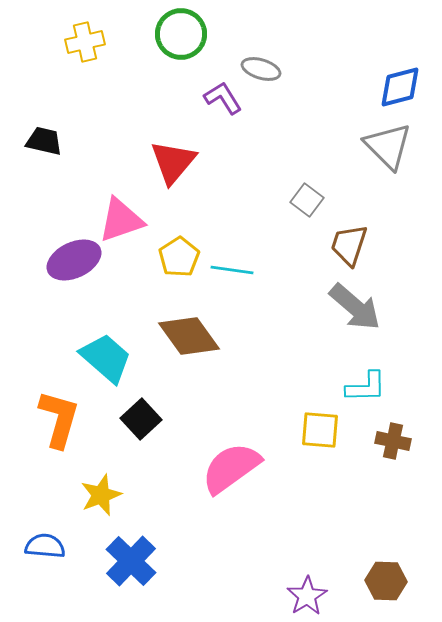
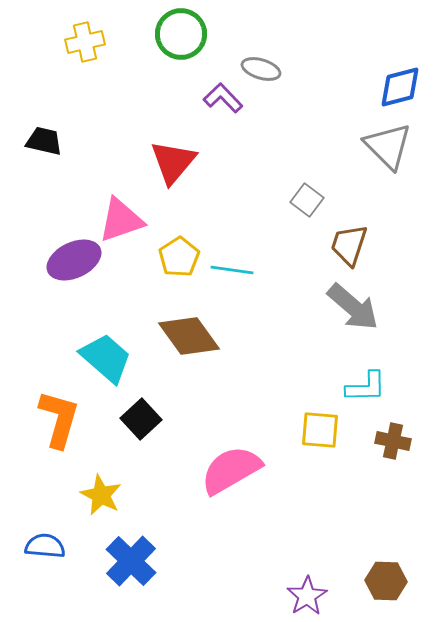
purple L-shape: rotated 12 degrees counterclockwise
gray arrow: moved 2 px left
pink semicircle: moved 2 px down; rotated 6 degrees clockwise
yellow star: rotated 24 degrees counterclockwise
